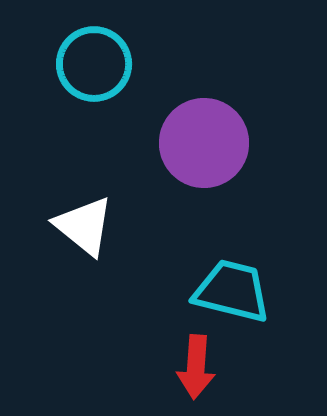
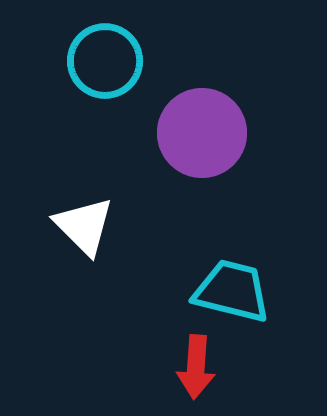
cyan circle: moved 11 px right, 3 px up
purple circle: moved 2 px left, 10 px up
white triangle: rotated 6 degrees clockwise
